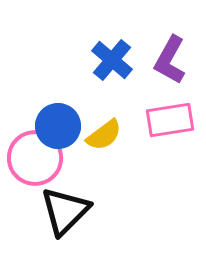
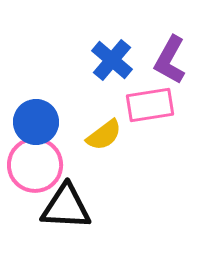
pink rectangle: moved 20 px left, 15 px up
blue circle: moved 22 px left, 4 px up
pink circle: moved 7 px down
black triangle: moved 1 px right, 4 px up; rotated 48 degrees clockwise
